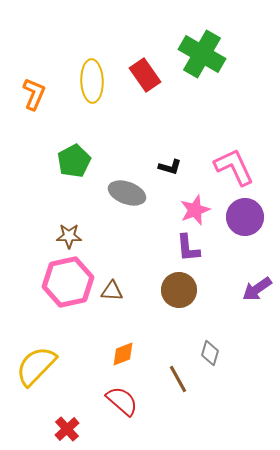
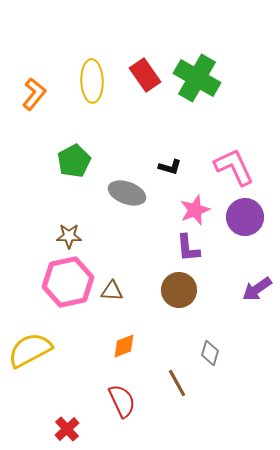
green cross: moved 5 px left, 24 px down
orange L-shape: rotated 16 degrees clockwise
orange diamond: moved 1 px right, 8 px up
yellow semicircle: moved 6 px left, 16 px up; rotated 18 degrees clockwise
brown line: moved 1 px left, 4 px down
red semicircle: rotated 24 degrees clockwise
